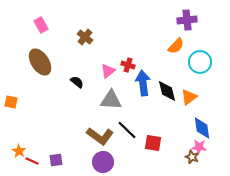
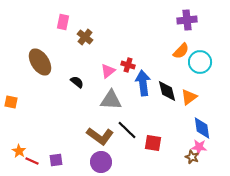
pink rectangle: moved 22 px right, 3 px up; rotated 42 degrees clockwise
orange semicircle: moved 5 px right, 5 px down
purple circle: moved 2 px left
